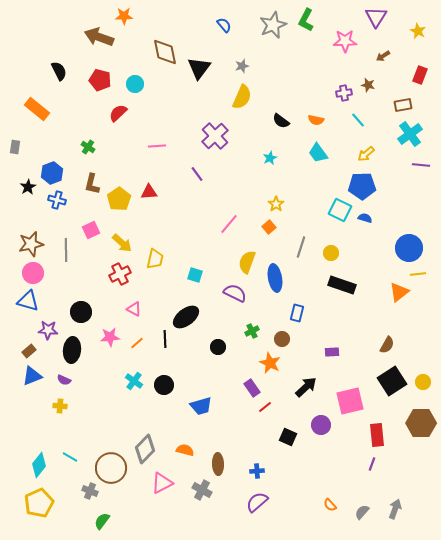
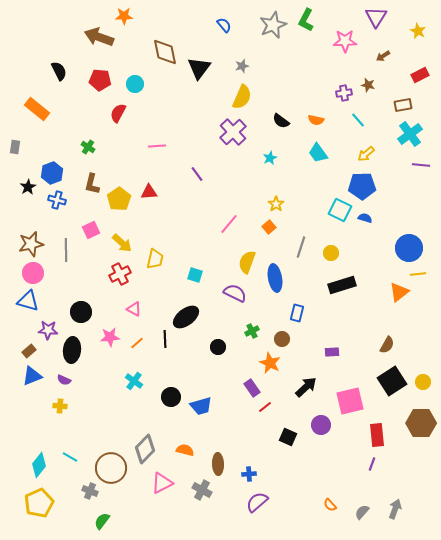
red rectangle at (420, 75): rotated 42 degrees clockwise
red pentagon at (100, 80): rotated 10 degrees counterclockwise
red semicircle at (118, 113): rotated 18 degrees counterclockwise
purple cross at (215, 136): moved 18 px right, 4 px up
black rectangle at (342, 285): rotated 36 degrees counterclockwise
black circle at (164, 385): moved 7 px right, 12 px down
blue cross at (257, 471): moved 8 px left, 3 px down
